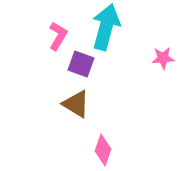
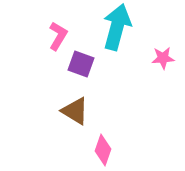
cyan arrow: moved 11 px right
brown triangle: moved 1 px left, 7 px down
